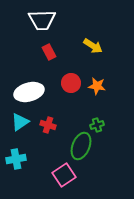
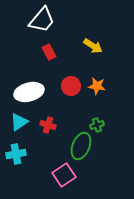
white trapezoid: rotated 48 degrees counterclockwise
red circle: moved 3 px down
cyan triangle: moved 1 px left
cyan cross: moved 5 px up
